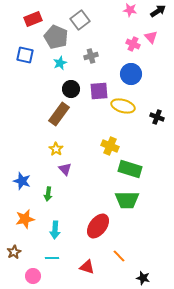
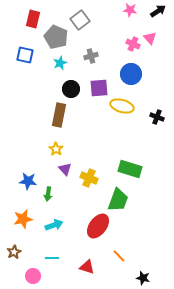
red rectangle: rotated 54 degrees counterclockwise
pink triangle: moved 1 px left, 1 px down
purple square: moved 3 px up
yellow ellipse: moved 1 px left
brown rectangle: moved 1 px down; rotated 25 degrees counterclockwise
yellow cross: moved 21 px left, 32 px down
blue star: moved 6 px right; rotated 12 degrees counterclockwise
green trapezoid: moved 9 px left; rotated 70 degrees counterclockwise
orange star: moved 2 px left
cyan arrow: moved 1 px left, 5 px up; rotated 114 degrees counterclockwise
